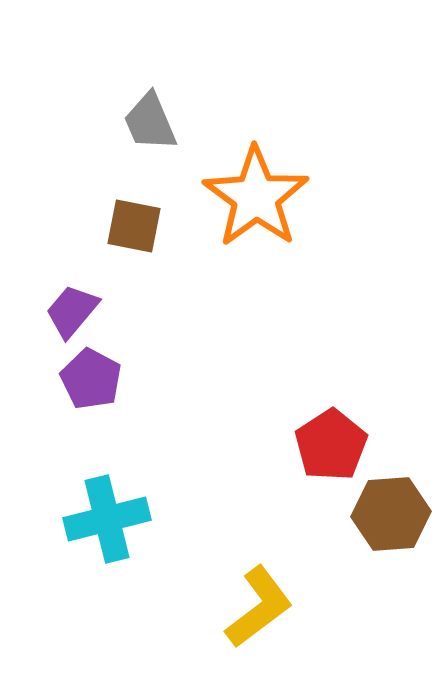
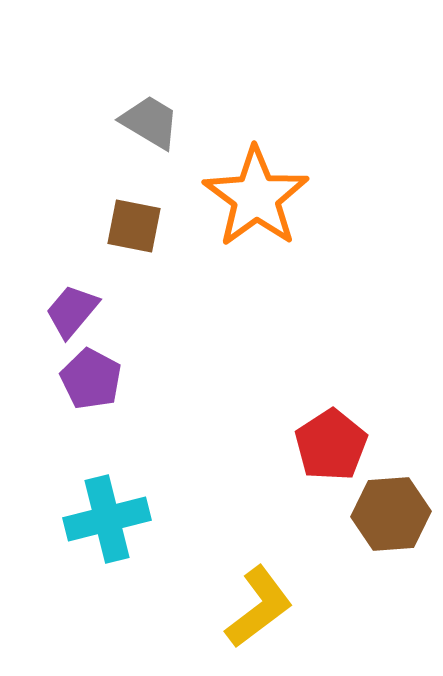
gray trapezoid: rotated 144 degrees clockwise
